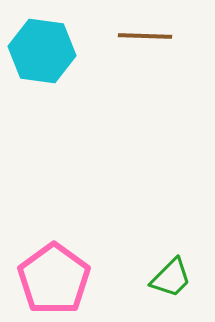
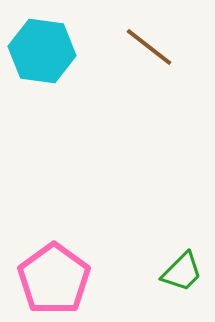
brown line: moved 4 px right, 11 px down; rotated 36 degrees clockwise
green trapezoid: moved 11 px right, 6 px up
